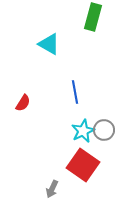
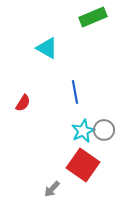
green rectangle: rotated 52 degrees clockwise
cyan triangle: moved 2 px left, 4 px down
gray arrow: rotated 18 degrees clockwise
